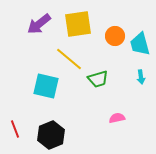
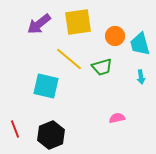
yellow square: moved 2 px up
green trapezoid: moved 4 px right, 12 px up
